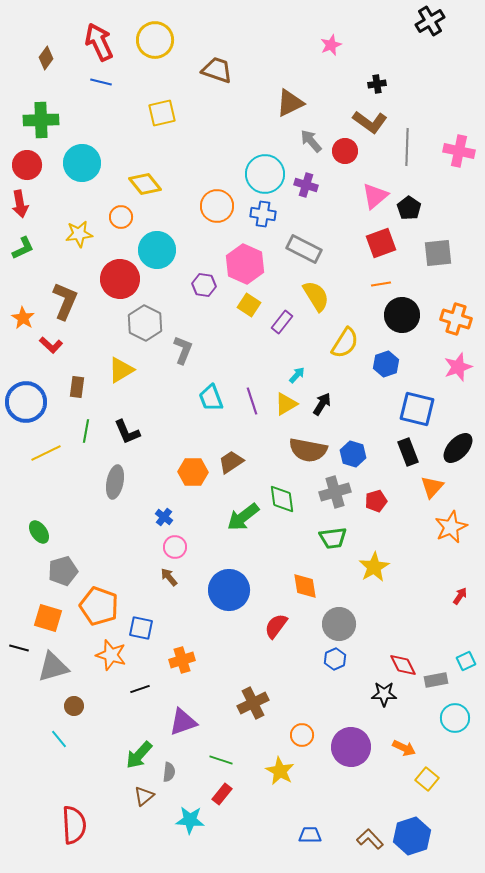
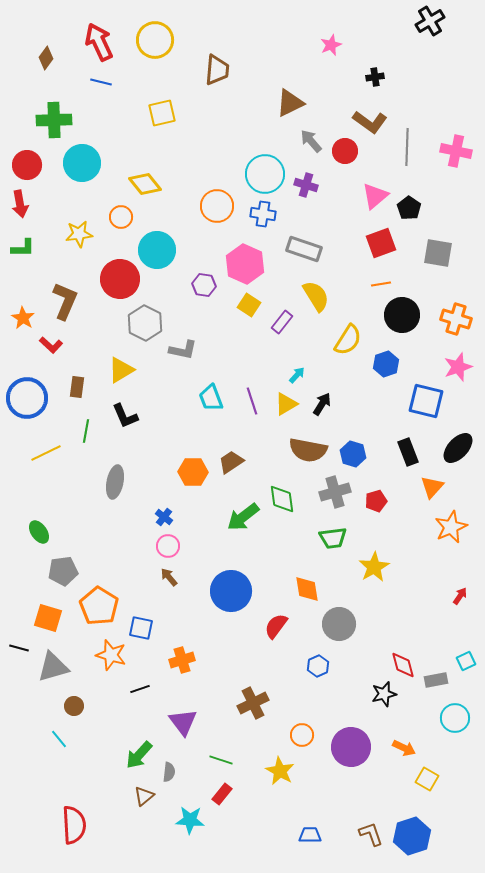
brown trapezoid at (217, 70): rotated 76 degrees clockwise
black cross at (377, 84): moved 2 px left, 7 px up
green cross at (41, 120): moved 13 px right
pink cross at (459, 151): moved 3 px left
green L-shape at (23, 248): rotated 25 degrees clockwise
gray rectangle at (304, 249): rotated 8 degrees counterclockwise
gray square at (438, 253): rotated 16 degrees clockwise
yellow semicircle at (345, 343): moved 3 px right, 3 px up
gray L-shape at (183, 350): rotated 80 degrees clockwise
blue circle at (26, 402): moved 1 px right, 4 px up
blue square at (417, 409): moved 9 px right, 8 px up
black L-shape at (127, 432): moved 2 px left, 16 px up
pink circle at (175, 547): moved 7 px left, 1 px up
gray pentagon at (63, 571): rotated 8 degrees clockwise
orange diamond at (305, 586): moved 2 px right, 3 px down
blue circle at (229, 590): moved 2 px right, 1 px down
orange pentagon at (99, 606): rotated 12 degrees clockwise
blue hexagon at (335, 659): moved 17 px left, 7 px down
red diamond at (403, 665): rotated 12 degrees clockwise
black star at (384, 694): rotated 15 degrees counterclockwise
purple triangle at (183, 722): rotated 48 degrees counterclockwise
yellow square at (427, 779): rotated 10 degrees counterclockwise
brown L-shape at (370, 839): moved 1 px right, 5 px up; rotated 24 degrees clockwise
